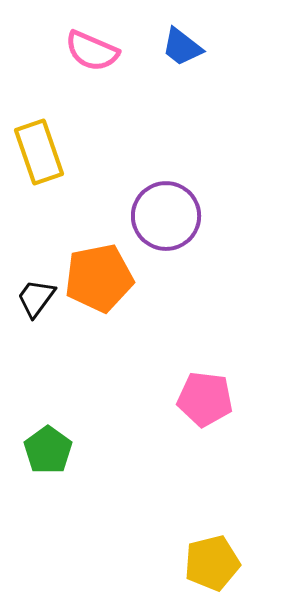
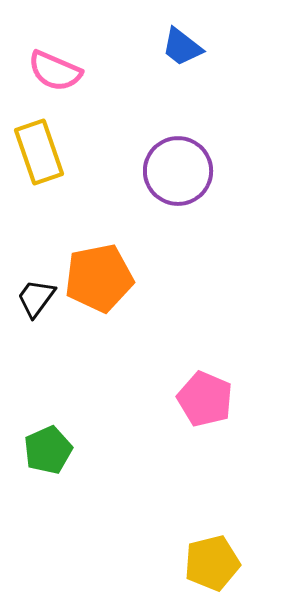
pink semicircle: moved 37 px left, 20 px down
purple circle: moved 12 px right, 45 px up
pink pentagon: rotated 16 degrees clockwise
green pentagon: rotated 12 degrees clockwise
